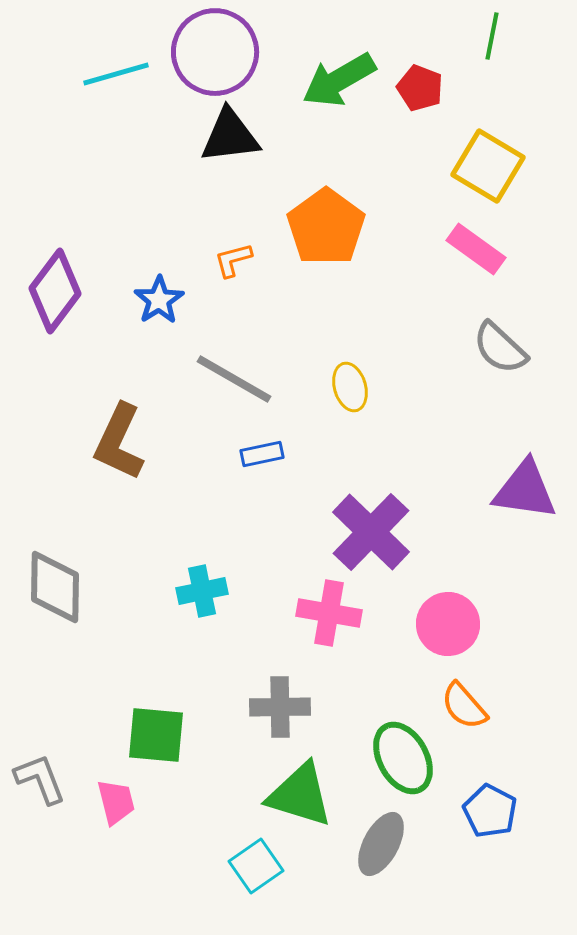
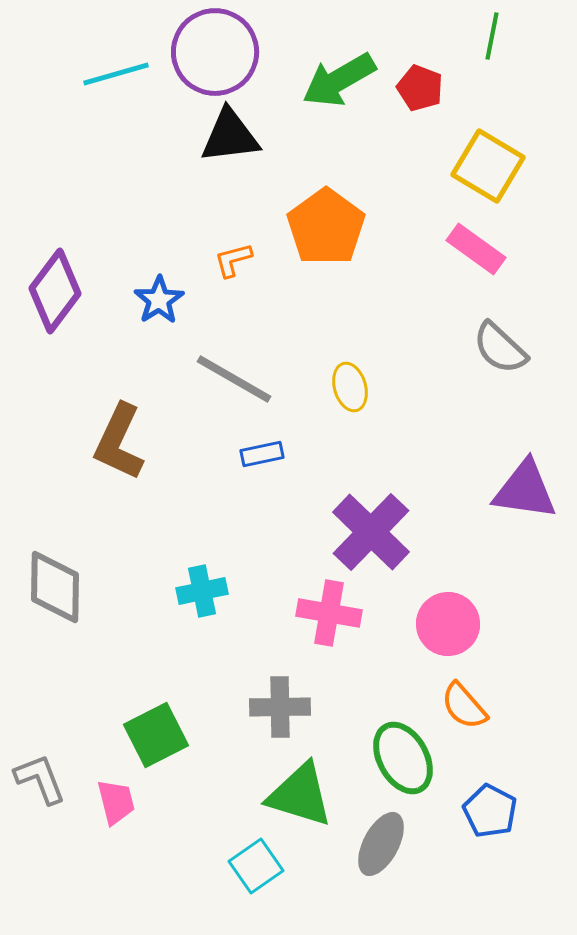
green square: rotated 32 degrees counterclockwise
